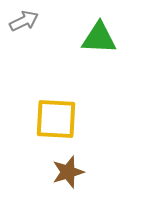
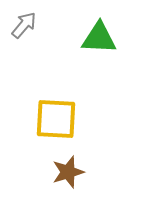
gray arrow: moved 4 px down; rotated 24 degrees counterclockwise
